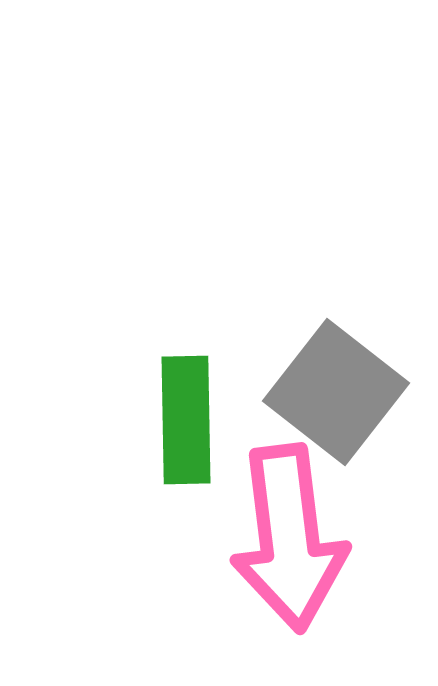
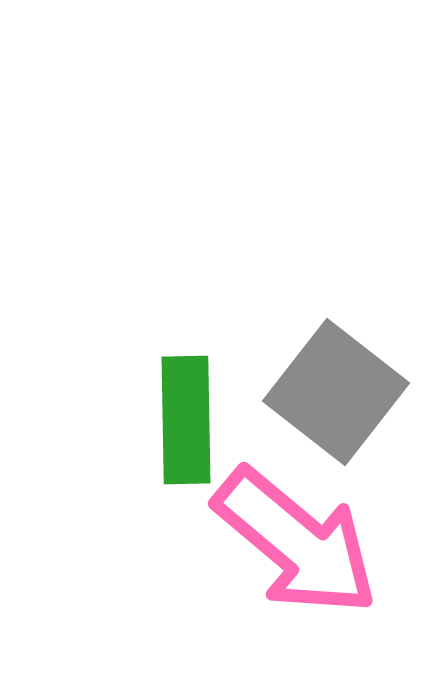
pink arrow: moved 7 px right, 4 px down; rotated 43 degrees counterclockwise
